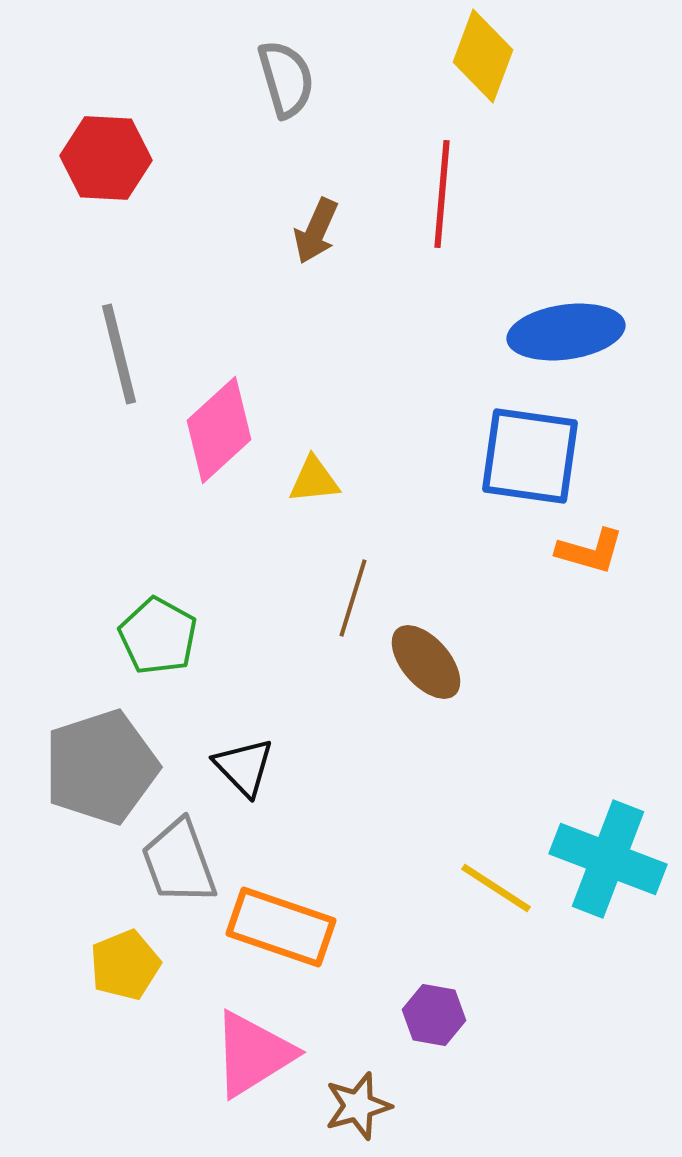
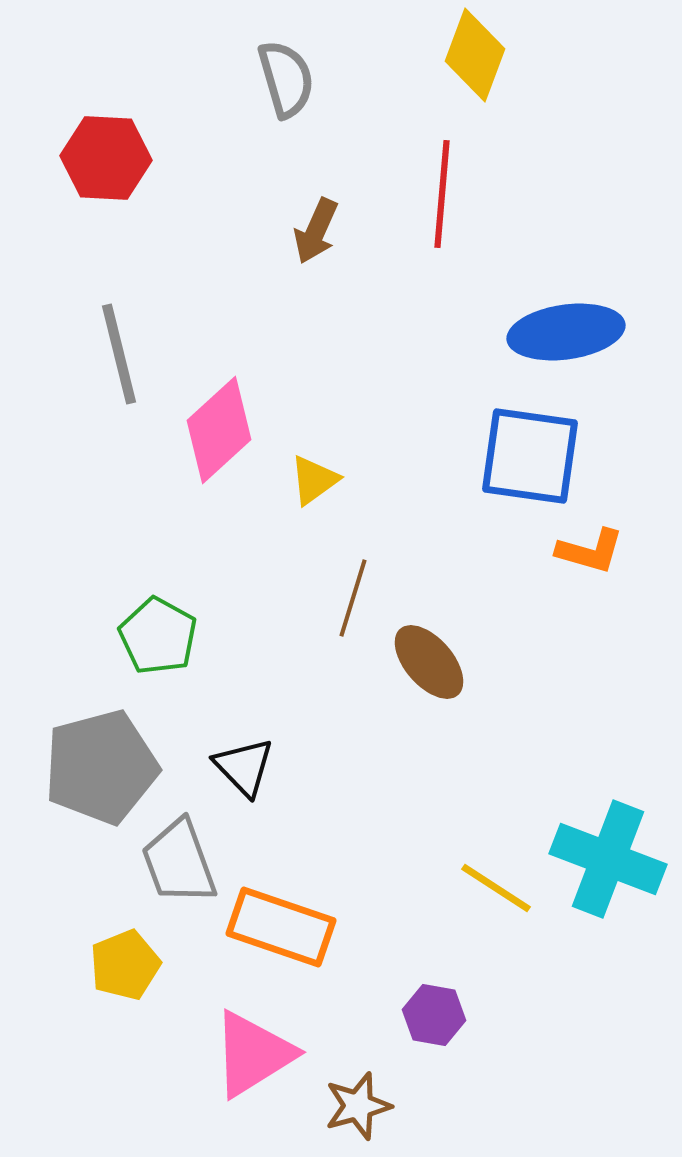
yellow diamond: moved 8 px left, 1 px up
yellow triangle: rotated 30 degrees counterclockwise
brown ellipse: moved 3 px right
gray pentagon: rotated 3 degrees clockwise
